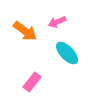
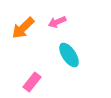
orange arrow: moved 2 px left, 3 px up; rotated 100 degrees clockwise
cyan ellipse: moved 2 px right, 2 px down; rotated 10 degrees clockwise
